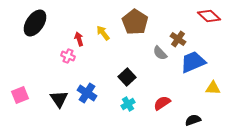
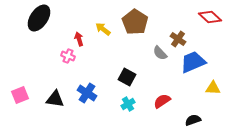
red diamond: moved 1 px right, 1 px down
black ellipse: moved 4 px right, 5 px up
yellow arrow: moved 4 px up; rotated 14 degrees counterclockwise
black square: rotated 18 degrees counterclockwise
black triangle: moved 4 px left; rotated 48 degrees counterclockwise
red semicircle: moved 2 px up
